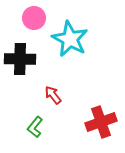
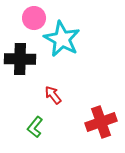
cyan star: moved 8 px left
